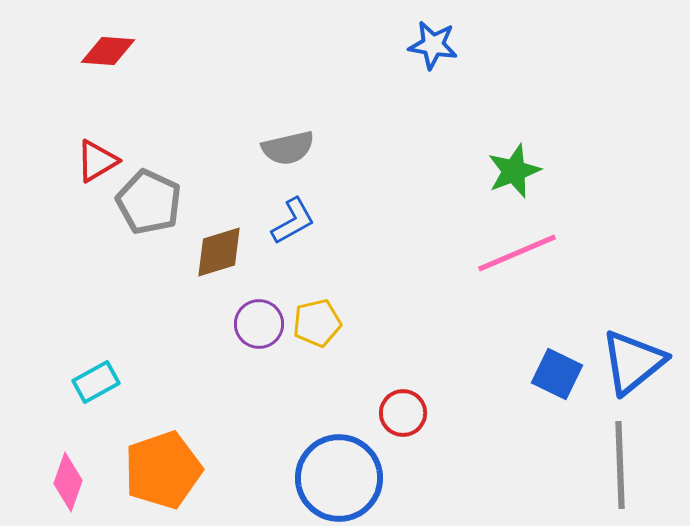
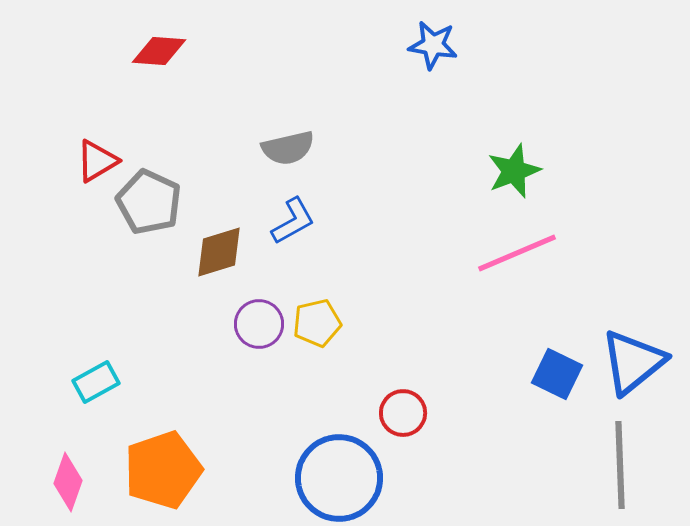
red diamond: moved 51 px right
